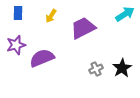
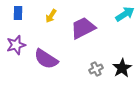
purple semicircle: moved 4 px right, 1 px down; rotated 125 degrees counterclockwise
